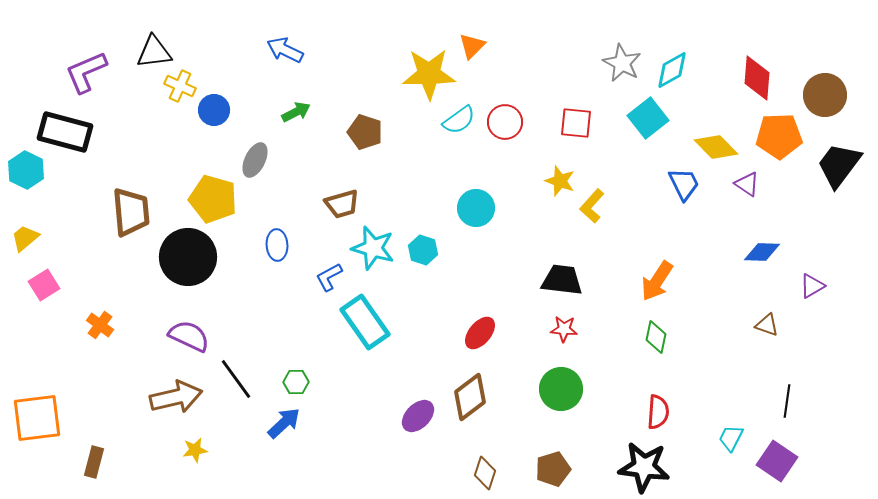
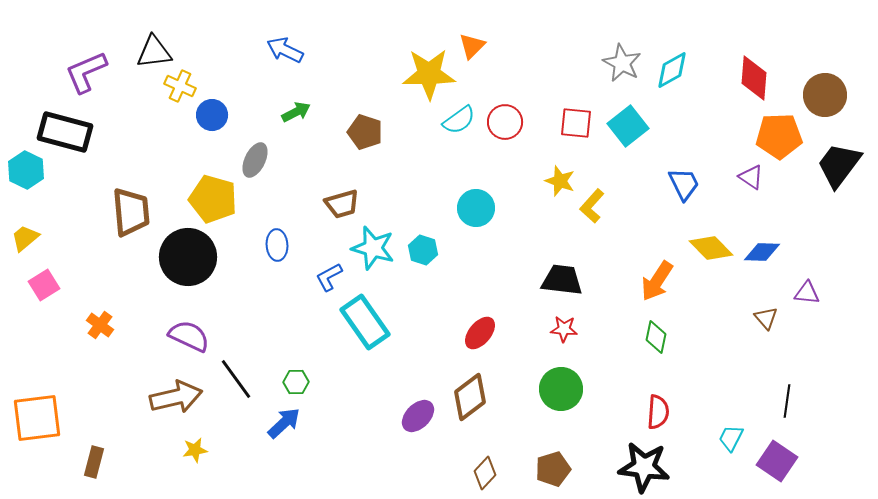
red diamond at (757, 78): moved 3 px left
blue circle at (214, 110): moved 2 px left, 5 px down
cyan square at (648, 118): moved 20 px left, 8 px down
yellow diamond at (716, 147): moved 5 px left, 101 px down
purple triangle at (747, 184): moved 4 px right, 7 px up
purple triangle at (812, 286): moved 5 px left, 7 px down; rotated 36 degrees clockwise
brown triangle at (767, 325): moved 1 px left, 7 px up; rotated 30 degrees clockwise
brown diamond at (485, 473): rotated 24 degrees clockwise
